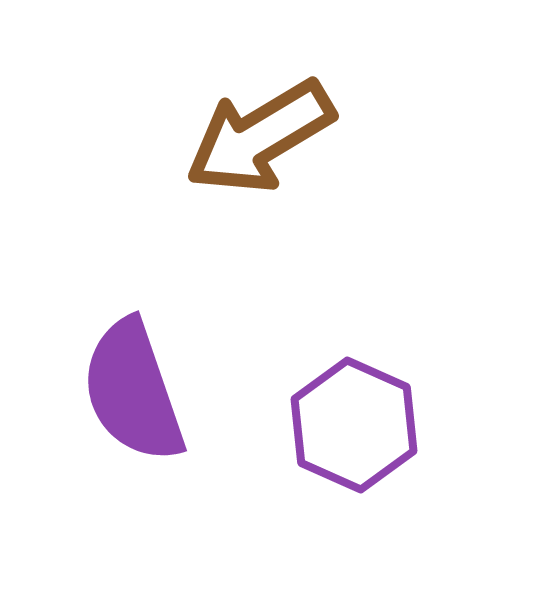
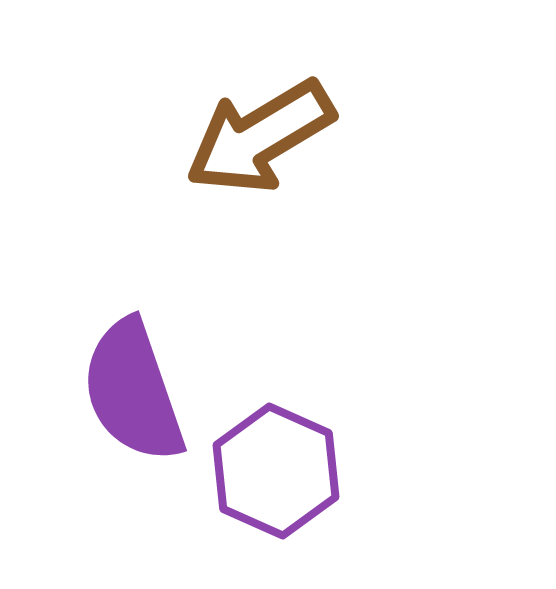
purple hexagon: moved 78 px left, 46 px down
